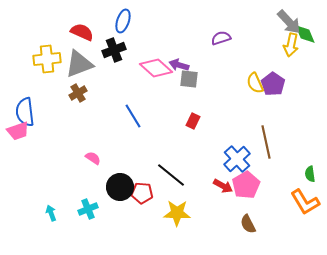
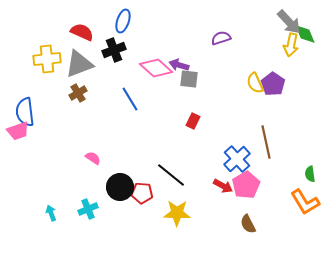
blue line: moved 3 px left, 17 px up
